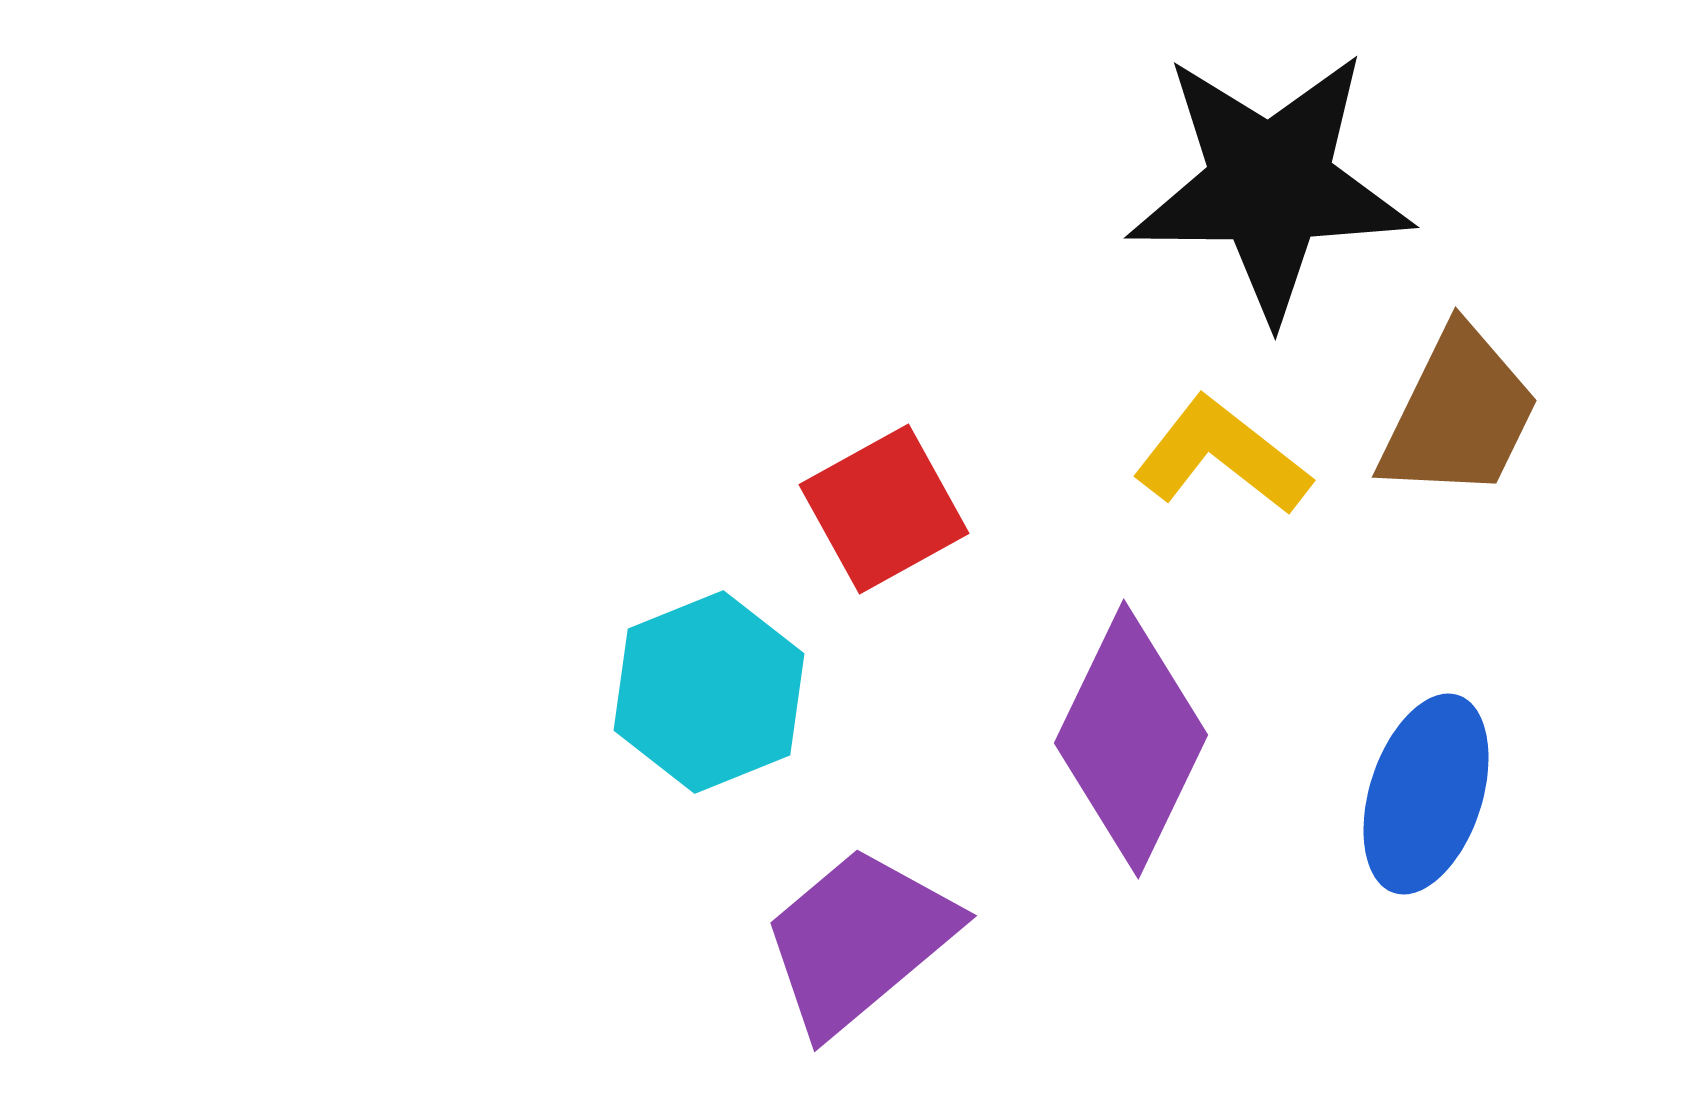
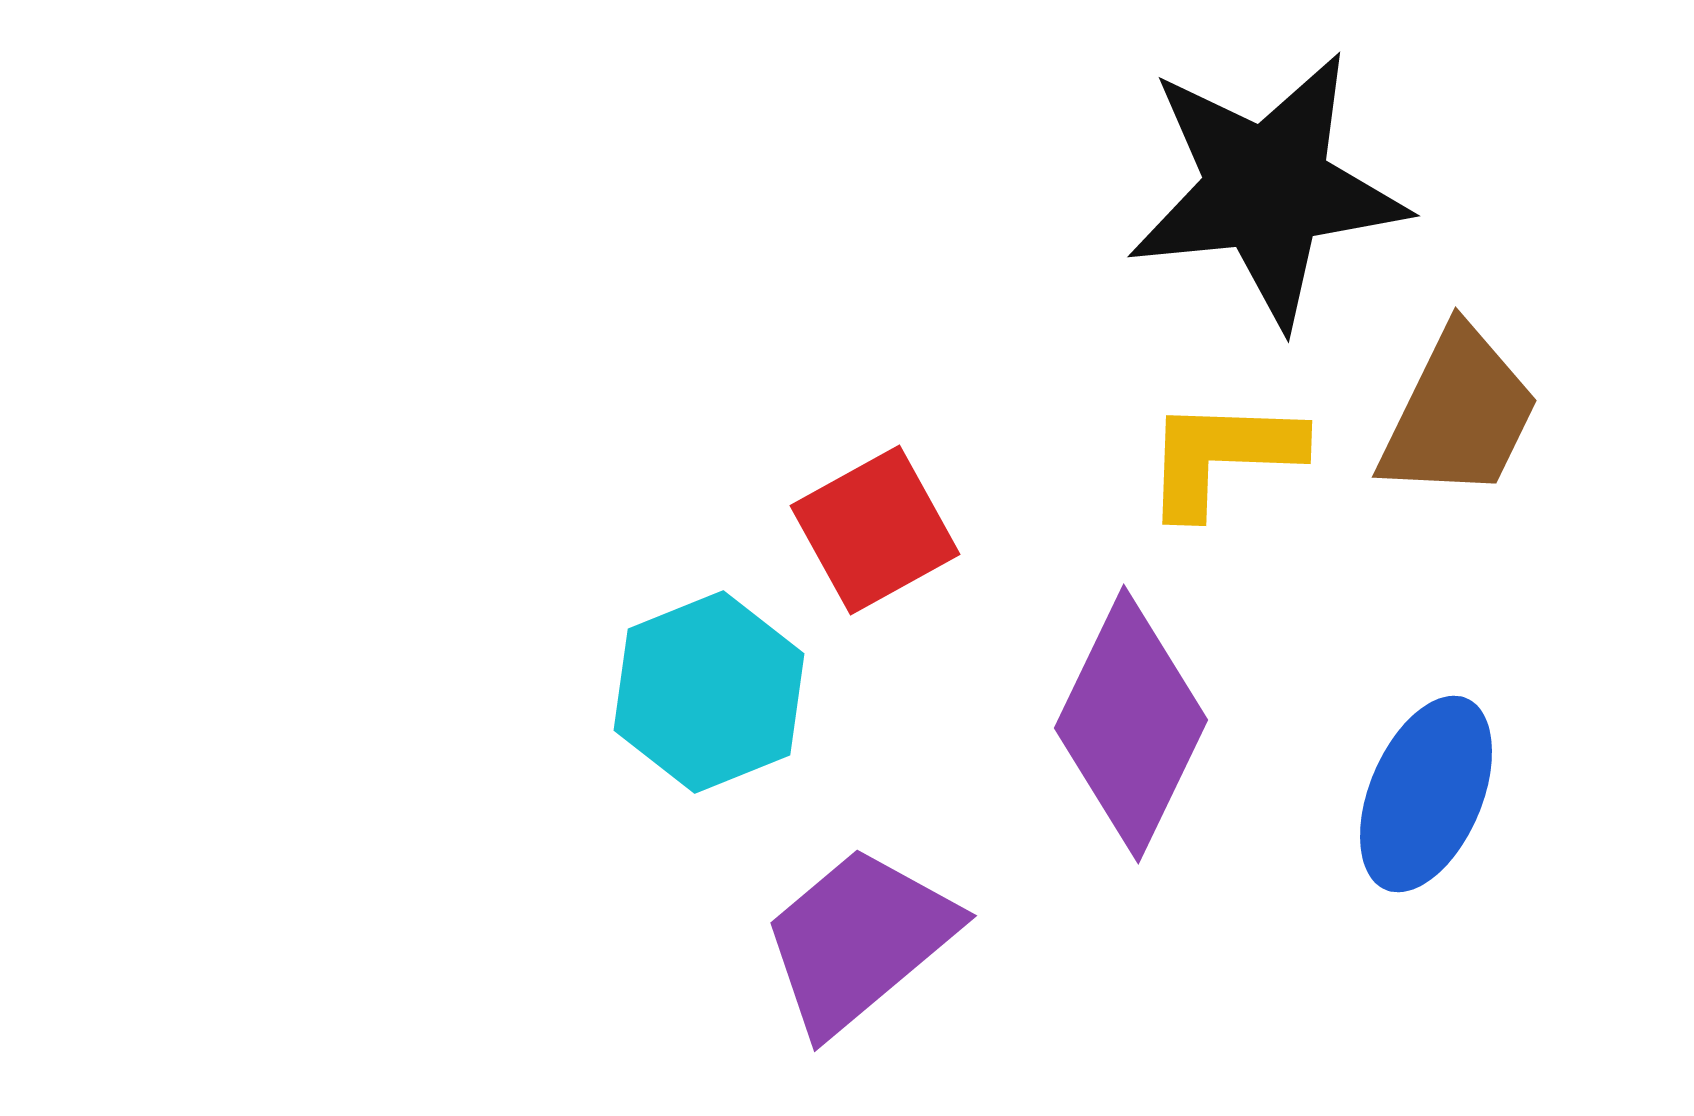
black star: moved 3 px left, 4 px down; rotated 6 degrees counterclockwise
yellow L-shape: rotated 36 degrees counterclockwise
red square: moved 9 px left, 21 px down
purple diamond: moved 15 px up
blue ellipse: rotated 5 degrees clockwise
